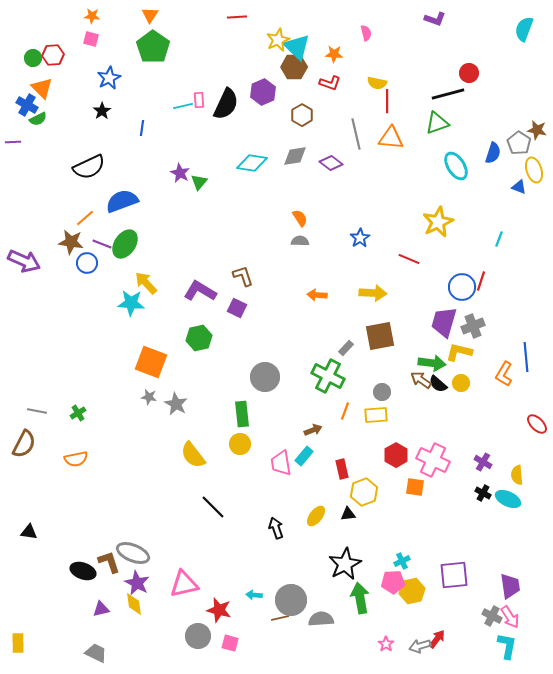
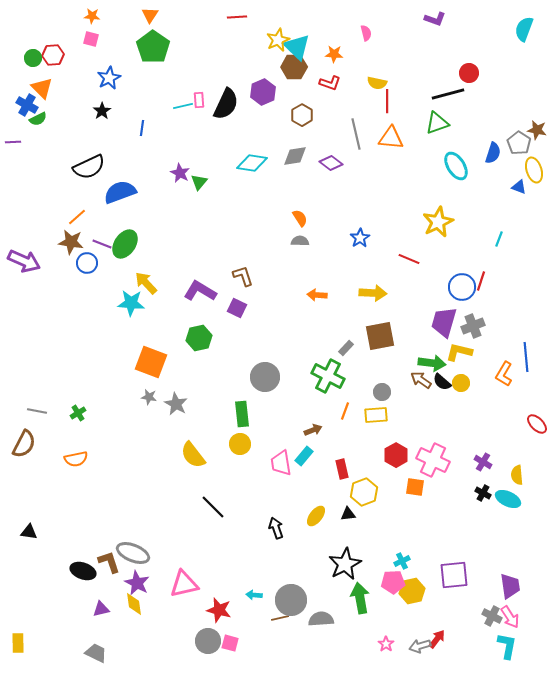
blue semicircle at (122, 201): moved 2 px left, 9 px up
orange line at (85, 218): moved 8 px left, 1 px up
black semicircle at (438, 384): moved 4 px right, 2 px up
gray circle at (198, 636): moved 10 px right, 5 px down
